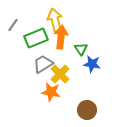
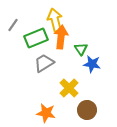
gray trapezoid: moved 1 px right, 1 px up
yellow cross: moved 9 px right, 14 px down
orange star: moved 5 px left, 21 px down
